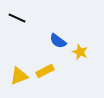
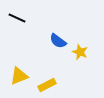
yellow rectangle: moved 2 px right, 14 px down
